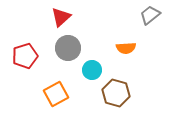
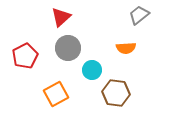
gray trapezoid: moved 11 px left
red pentagon: rotated 10 degrees counterclockwise
brown hexagon: rotated 8 degrees counterclockwise
